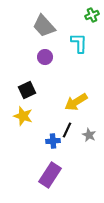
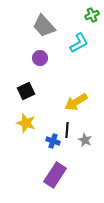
cyan L-shape: rotated 60 degrees clockwise
purple circle: moved 5 px left, 1 px down
black square: moved 1 px left, 1 px down
yellow star: moved 3 px right, 7 px down
black line: rotated 21 degrees counterclockwise
gray star: moved 4 px left, 5 px down
blue cross: rotated 24 degrees clockwise
purple rectangle: moved 5 px right
